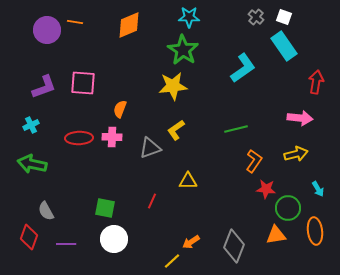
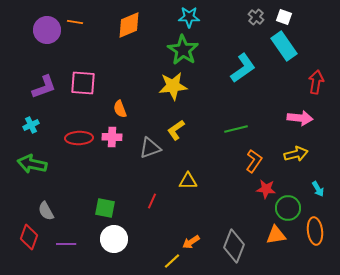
orange semicircle: rotated 42 degrees counterclockwise
